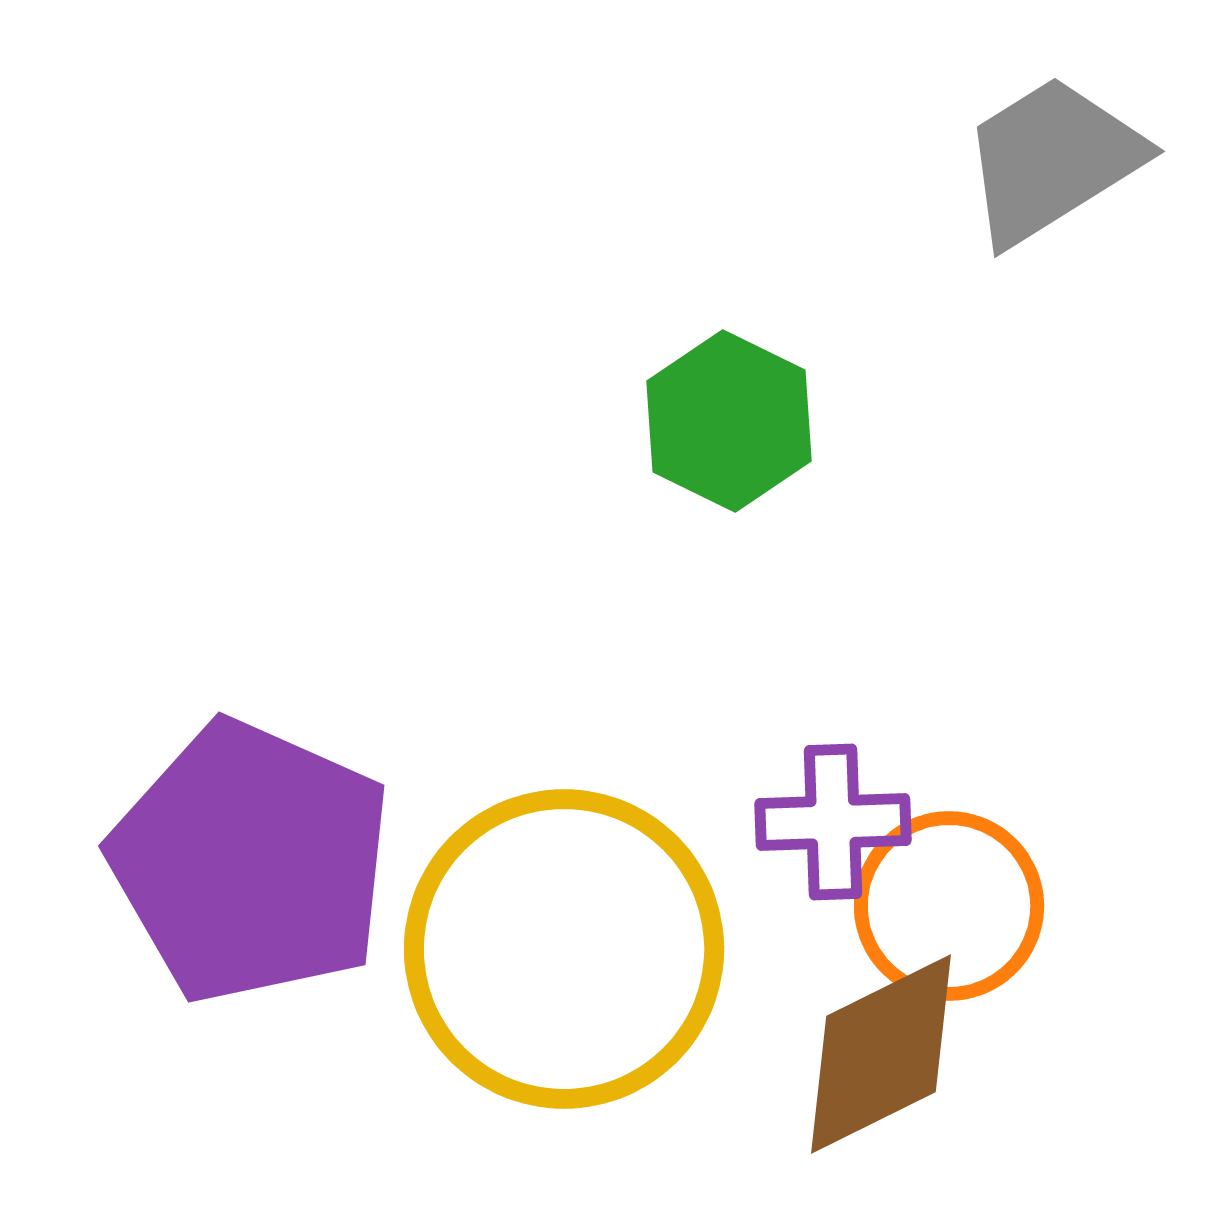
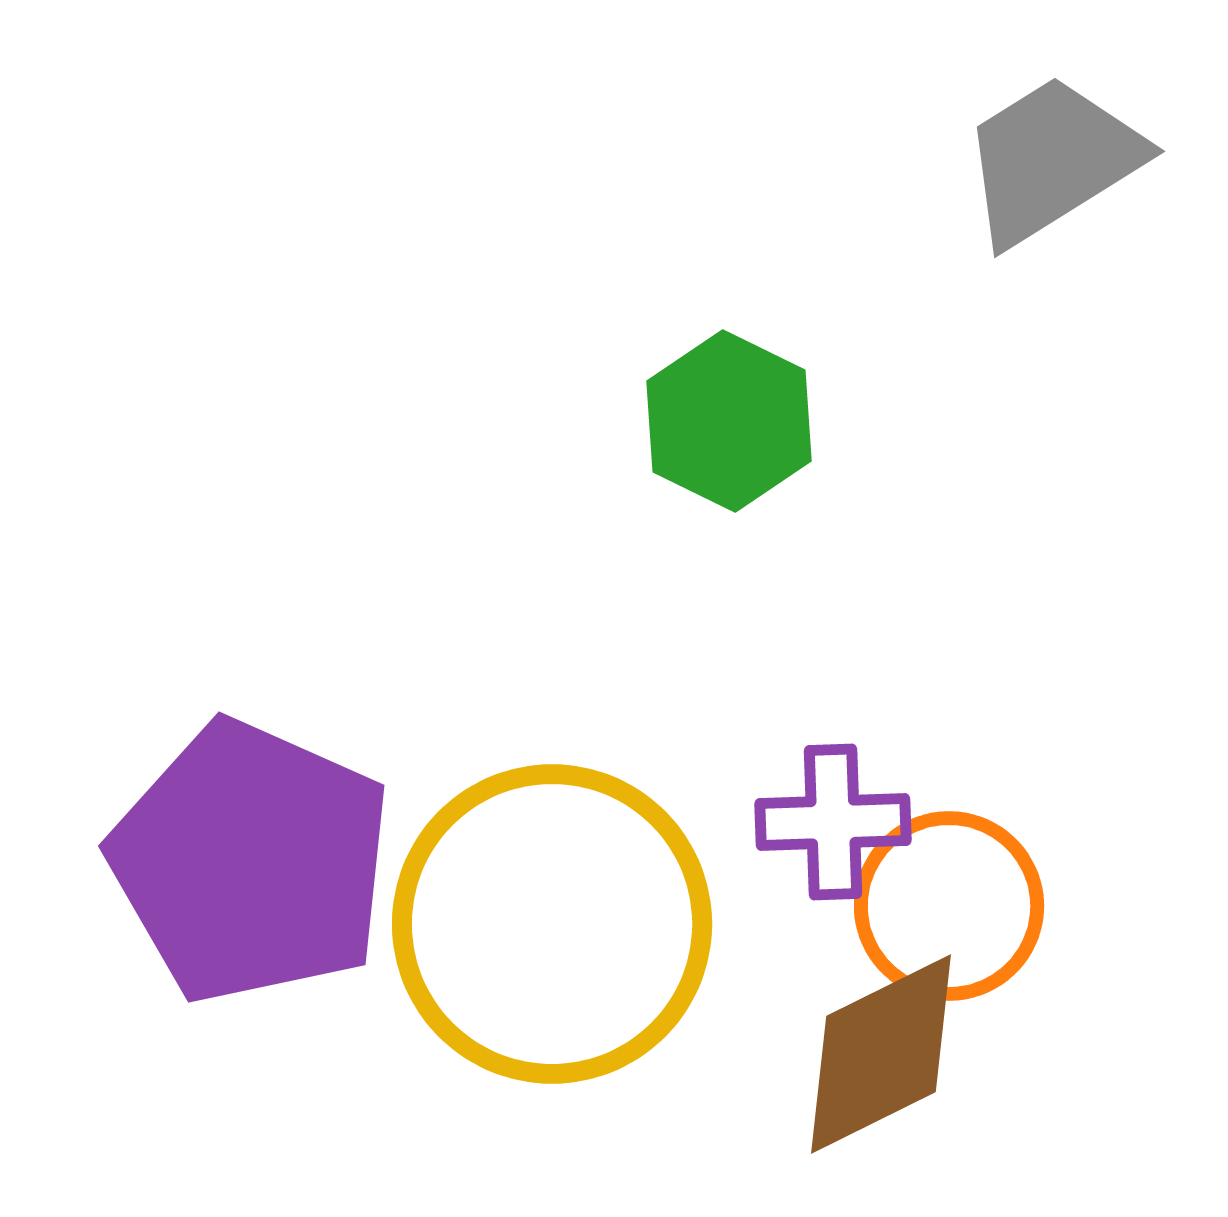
yellow circle: moved 12 px left, 25 px up
